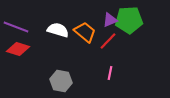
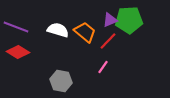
red diamond: moved 3 px down; rotated 15 degrees clockwise
pink line: moved 7 px left, 6 px up; rotated 24 degrees clockwise
